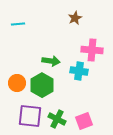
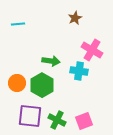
pink cross: rotated 25 degrees clockwise
green cross: moved 1 px down
